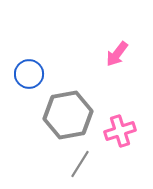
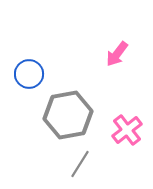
pink cross: moved 7 px right, 1 px up; rotated 20 degrees counterclockwise
